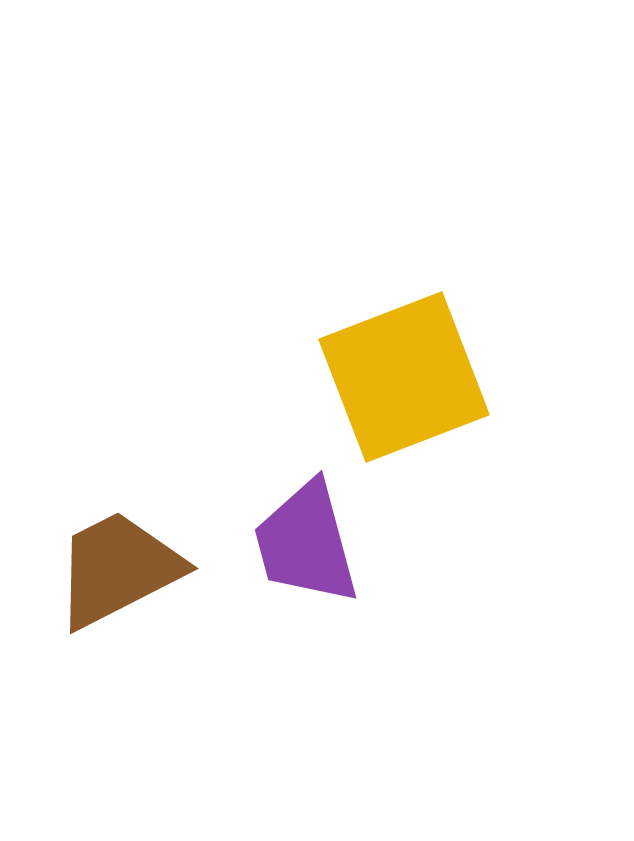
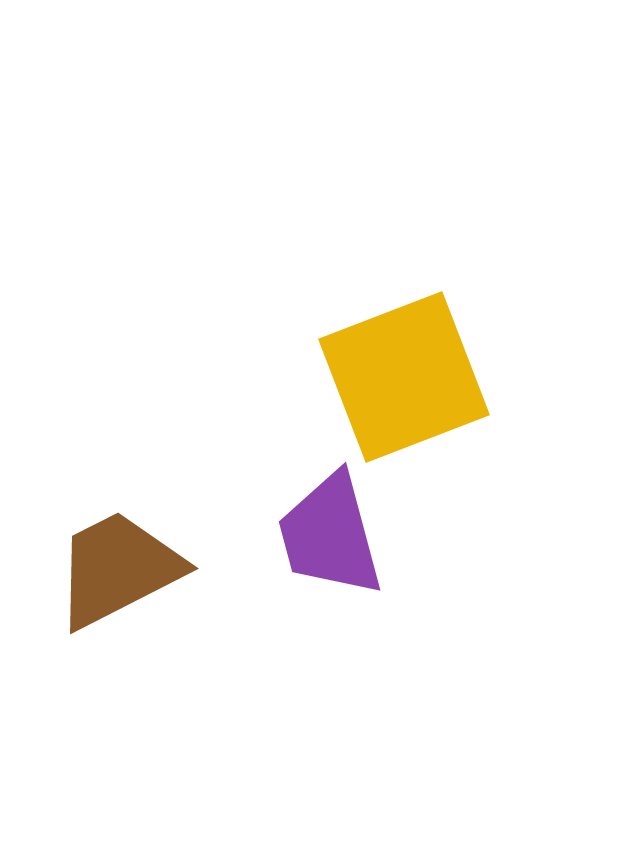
purple trapezoid: moved 24 px right, 8 px up
